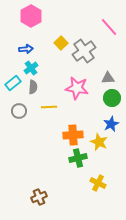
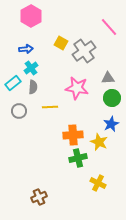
yellow square: rotated 16 degrees counterclockwise
yellow line: moved 1 px right
